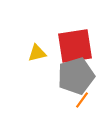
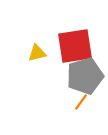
gray pentagon: moved 9 px right
orange line: moved 1 px left, 2 px down
